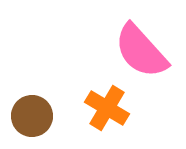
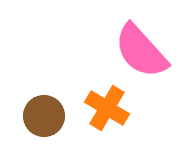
brown circle: moved 12 px right
